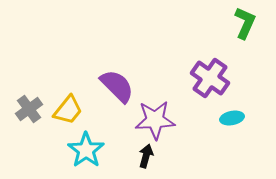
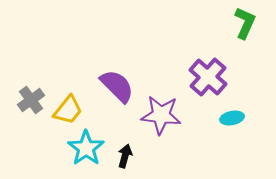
purple cross: moved 2 px left, 1 px up; rotated 6 degrees clockwise
gray cross: moved 2 px right, 9 px up
purple star: moved 6 px right, 5 px up; rotated 9 degrees clockwise
cyan star: moved 2 px up
black arrow: moved 21 px left
